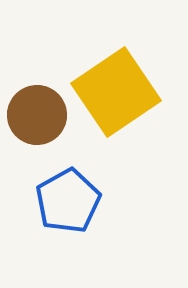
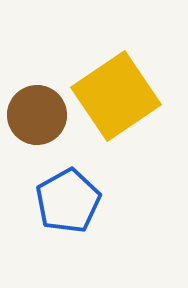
yellow square: moved 4 px down
